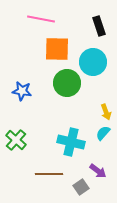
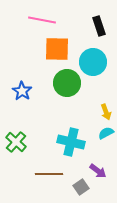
pink line: moved 1 px right, 1 px down
blue star: rotated 24 degrees clockwise
cyan semicircle: moved 3 px right; rotated 21 degrees clockwise
green cross: moved 2 px down
